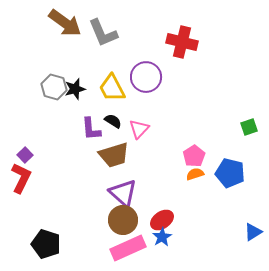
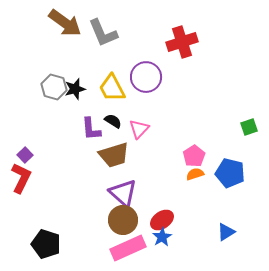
red cross: rotated 32 degrees counterclockwise
blue triangle: moved 27 px left
